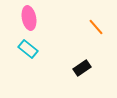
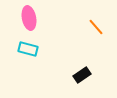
cyan rectangle: rotated 24 degrees counterclockwise
black rectangle: moved 7 px down
